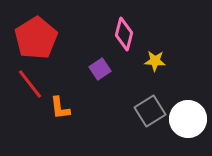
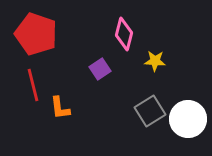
red pentagon: moved 4 px up; rotated 21 degrees counterclockwise
red line: moved 3 px right, 1 px down; rotated 24 degrees clockwise
